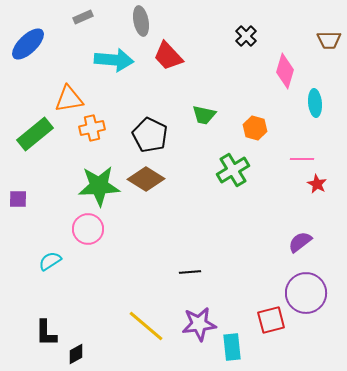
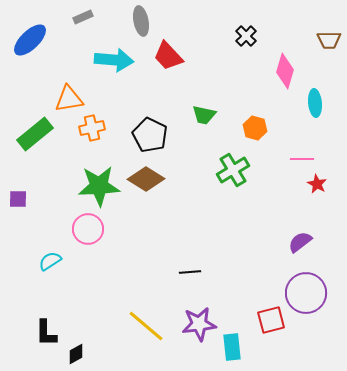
blue ellipse: moved 2 px right, 4 px up
